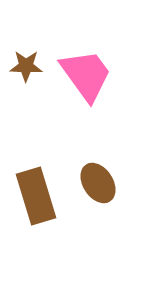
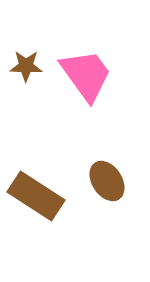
brown ellipse: moved 9 px right, 2 px up
brown rectangle: rotated 40 degrees counterclockwise
